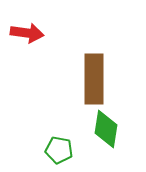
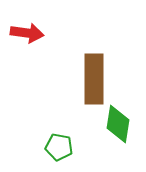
green diamond: moved 12 px right, 5 px up
green pentagon: moved 3 px up
